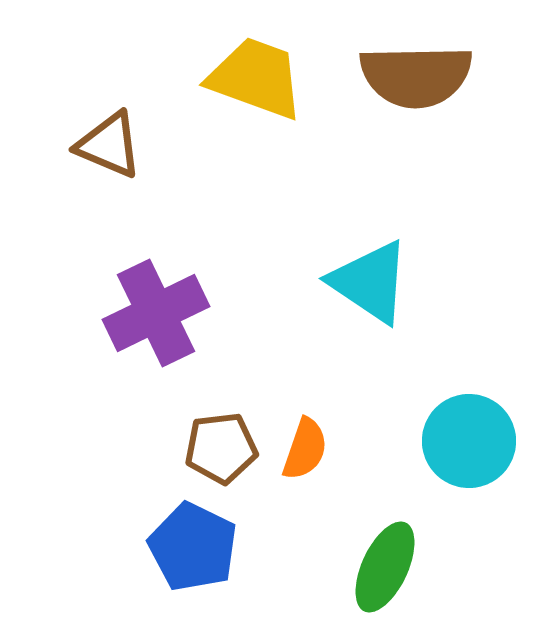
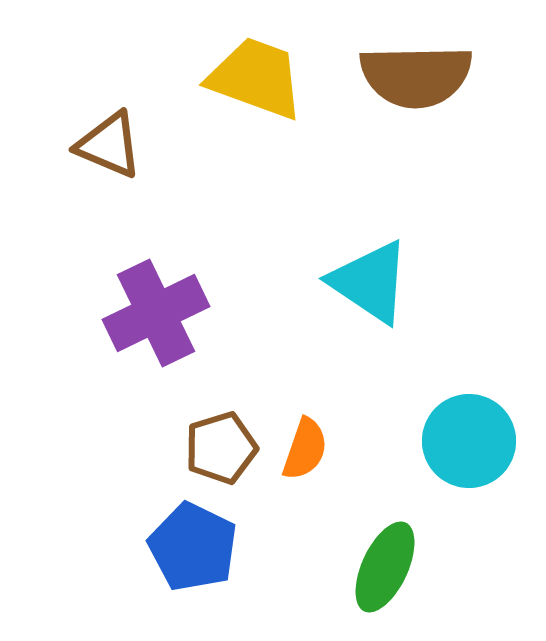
brown pentagon: rotated 10 degrees counterclockwise
